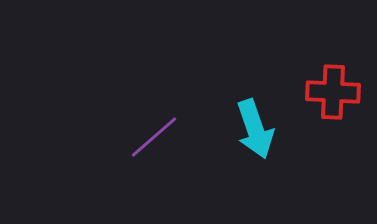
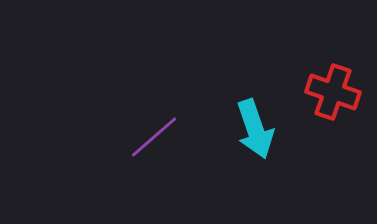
red cross: rotated 16 degrees clockwise
